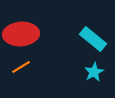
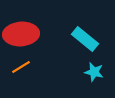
cyan rectangle: moved 8 px left
cyan star: rotated 30 degrees counterclockwise
